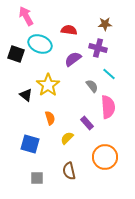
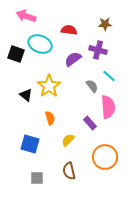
pink arrow: rotated 42 degrees counterclockwise
purple cross: moved 2 px down
cyan line: moved 2 px down
yellow star: moved 1 px right, 1 px down
purple rectangle: moved 3 px right
yellow semicircle: moved 1 px right, 2 px down
